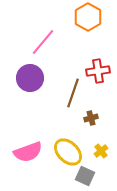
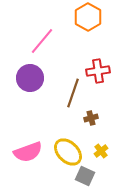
pink line: moved 1 px left, 1 px up
